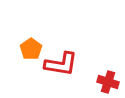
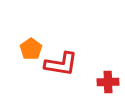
red cross: rotated 20 degrees counterclockwise
